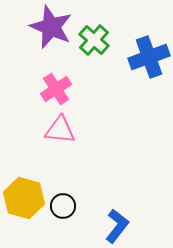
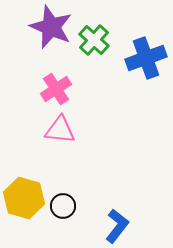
blue cross: moved 3 px left, 1 px down
